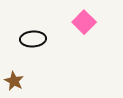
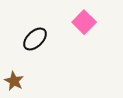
black ellipse: moved 2 px right; rotated 40 degrees counterclockwise
